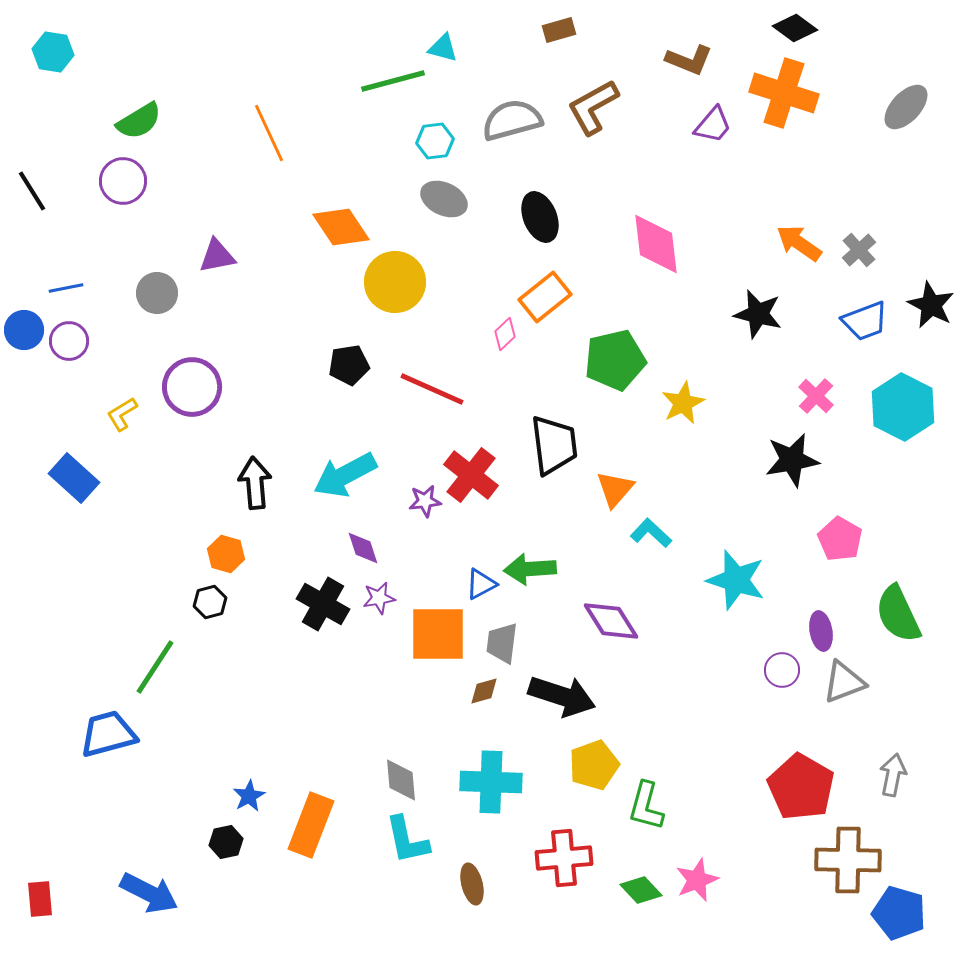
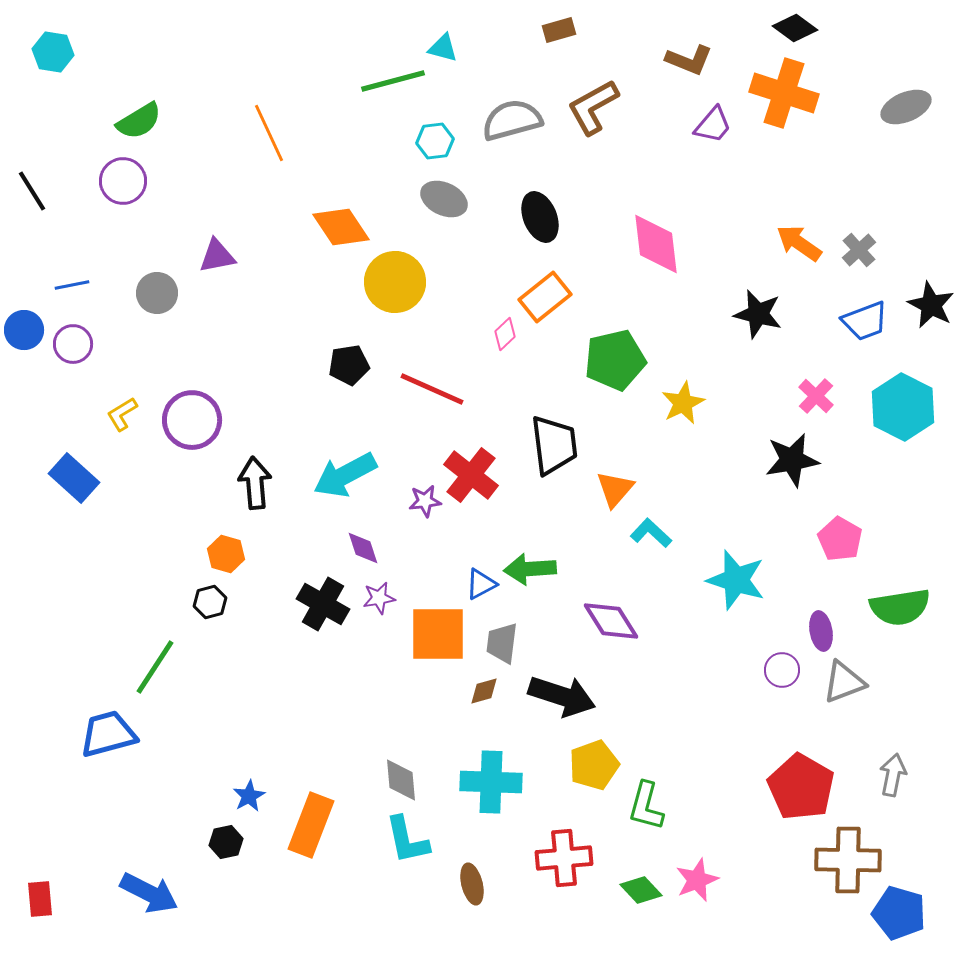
gray ellipse at (906, 107): rotated 24 degrees clockwise
blue line at (66, 288): moved 6 px right, 3 px up
purple circle at (69, 341): moved 4 px right, 3 px down
purple circle at (192, 387): moved 33 px down
green semicircle at (898, 614): moved 2 px right, 7 px up; rotated 74 degrees counterclockwise
